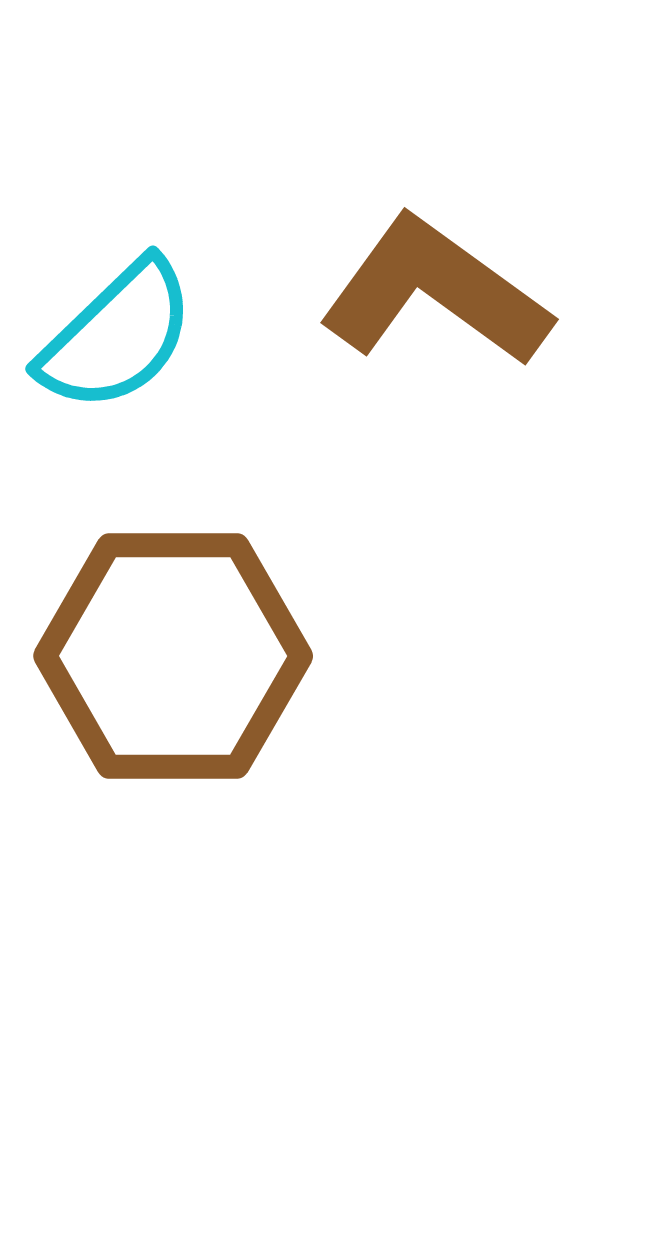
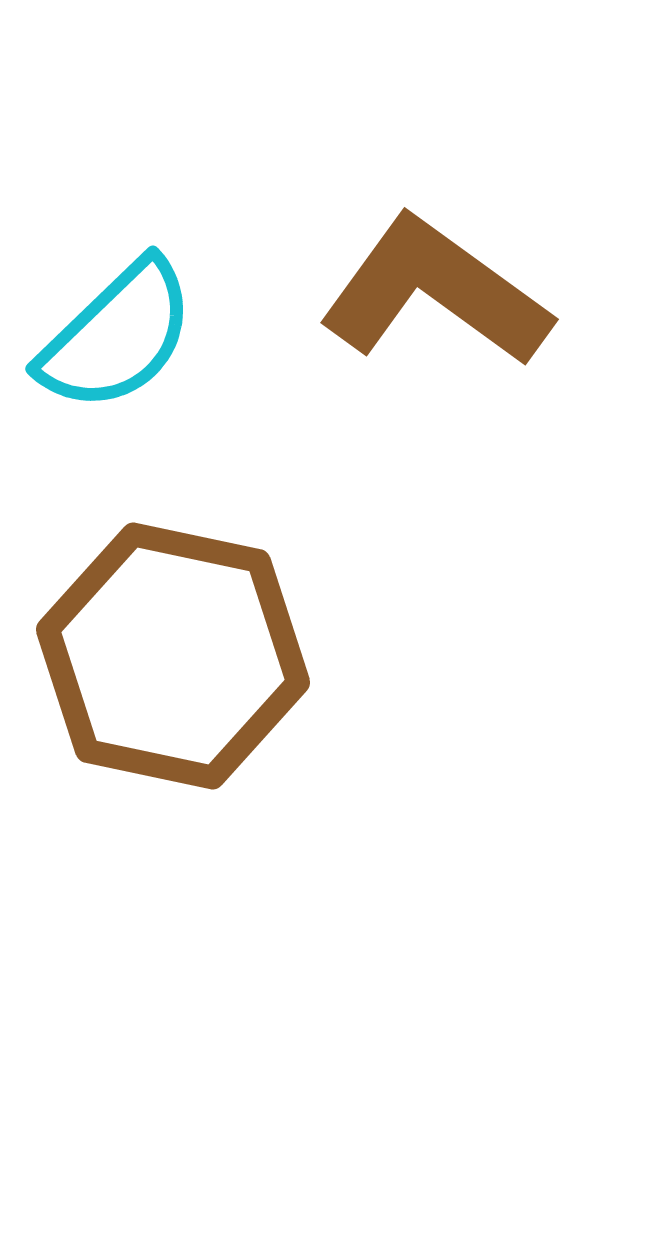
brown hexagon: rotated 12 degrees clockwise
